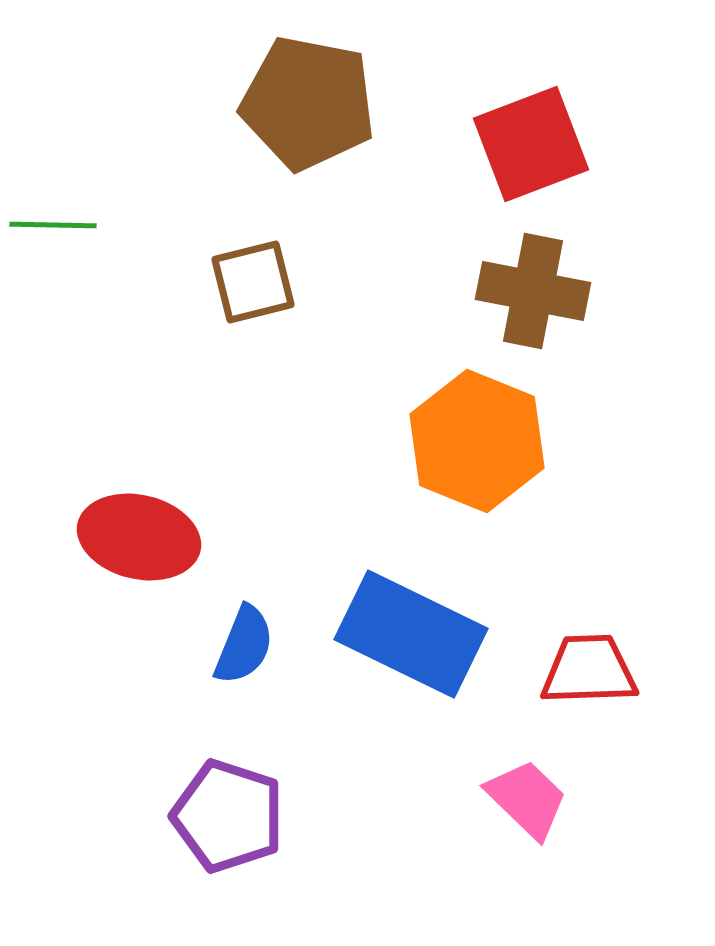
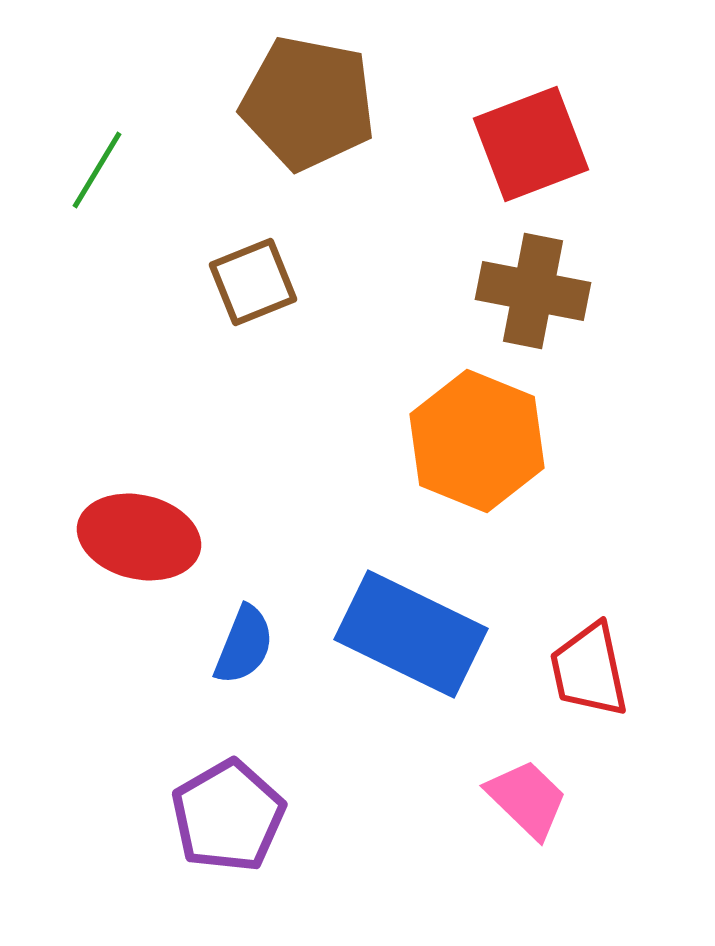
green line: moved 44 px right, 55 px up; rotated 60 degrees counterclockwise
brown square: rotated 8 degrees counterclockwise
red trapezoid: rotated 100 degrees counterclockwise
purple pentagon: rotated 24 degrees clockwise
